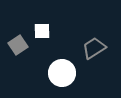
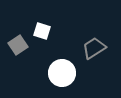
white square: rotated 18 degrees clockwise
